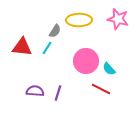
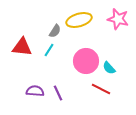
yellow ellipse: rotated 15 degrees counterclockwise
cyan line: moved 2 px right, 2 px down
cyan semicircle: moved 1 px up
purple line: rotated 42 degrees counterclockwise
